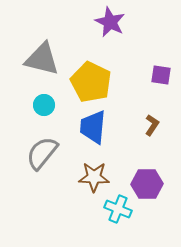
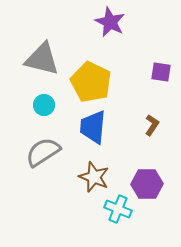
purple square: moved 3 px up
gray semicircle: moved 1 px right, 1 px up; rotated 18 degrees clockwise
brown star: rotated 20 degrees clockwise
